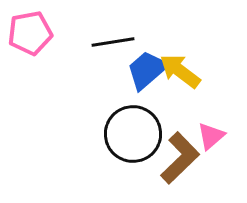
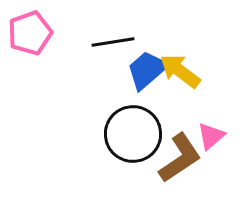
pink pentagon: rotated 9 degrees counterclockwise
brown L-shape: rotated 10 degrees clockwise
